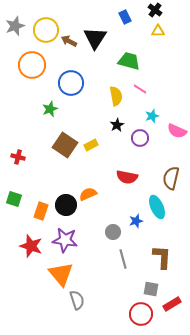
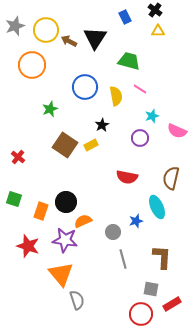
blue circle: moved 14 px right, 4 px down
black star: moved 15 px left
red cross: rotated 24 degrees clockwise
orange semicircle: moved 5 px left, 27 px down
black circle: moved 3 px up
red star: moved 3 px left
